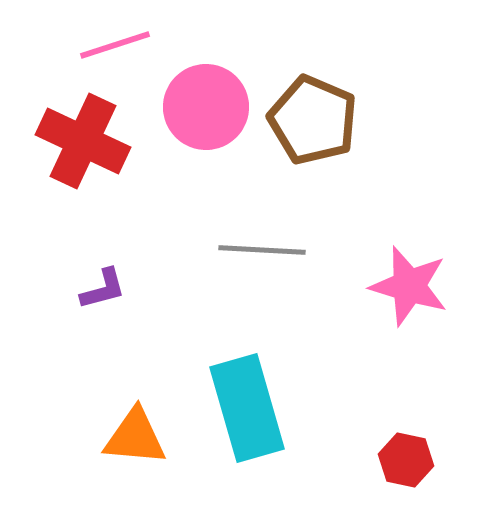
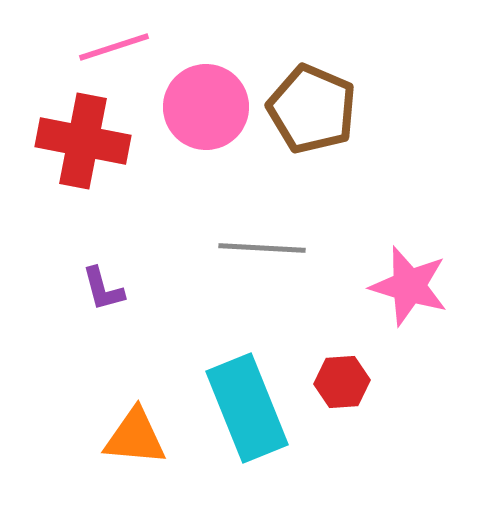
pink line: moved 1 px left, 2 px down
brown pentagon: moved 1 px left, 11 px up
red cross: rotated 14 degrees counterclockwise
gray line: moved 2 px up
purple L-shape: rotated 90 degrees clockwise
cyan rectangle: rotated 6 degrees counterclockwise
red hexagon: moved 64 px left, 78 px up; rotated 16 degrees counterclockwise
